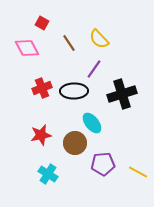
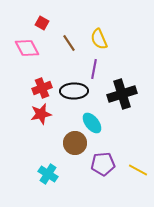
yellow semicircle: rotated 20 degrees clockwise
purple line: rotated 24 degrees counterclockwise
red star: moved 21 px up
yellow line: moved 2 px up
